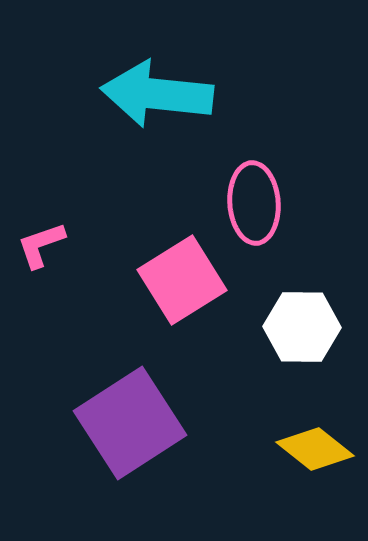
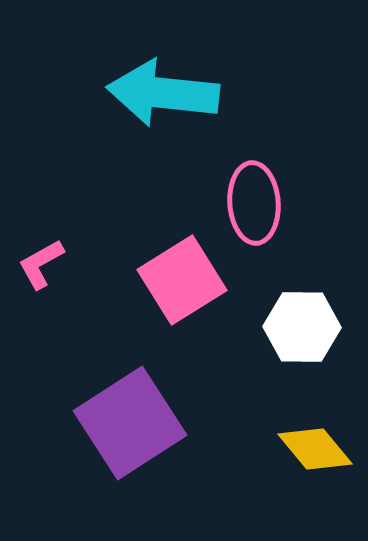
cyan arrow: moved 6 px right, 1 px up
pink L-shape: moved 19 px down; rotated 10 degrees counterclockwise
yellow diamond: rotated 12 degrees clockwise
